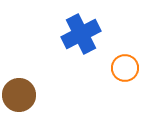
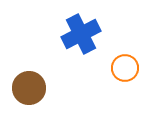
brown circle: moved 10 px right, 7 px up
